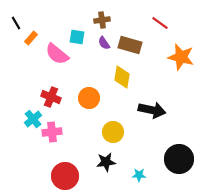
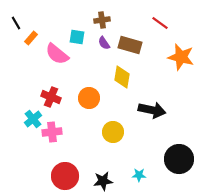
black star: moved 3 px left, 19 px down
